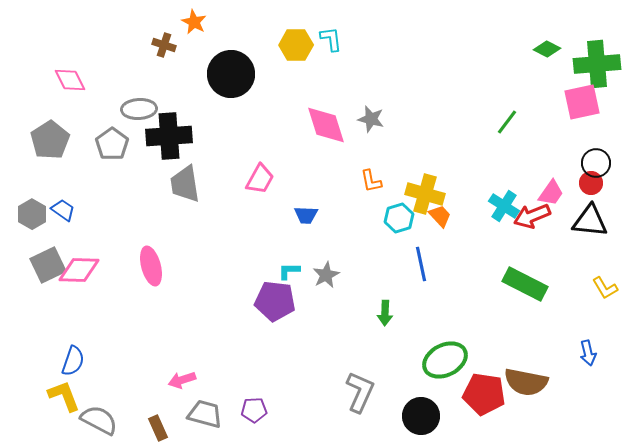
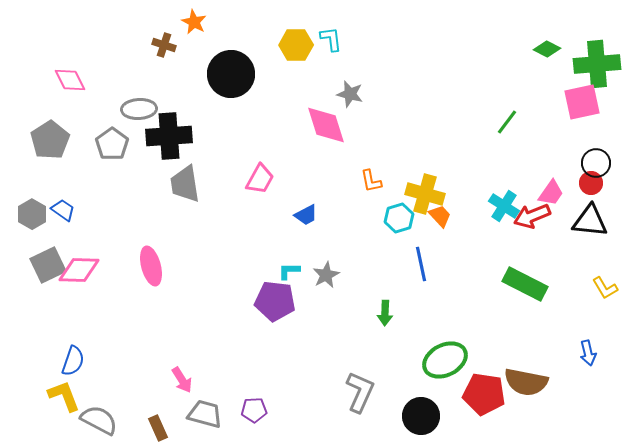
gray star at (371, 119): moved 21 px left, 25 px up
blue trapezoid at (306, 215): rotated 30 degrees counterclockwise
pink arrow at (182, 380): rotated 104 degrees counterclockwise
